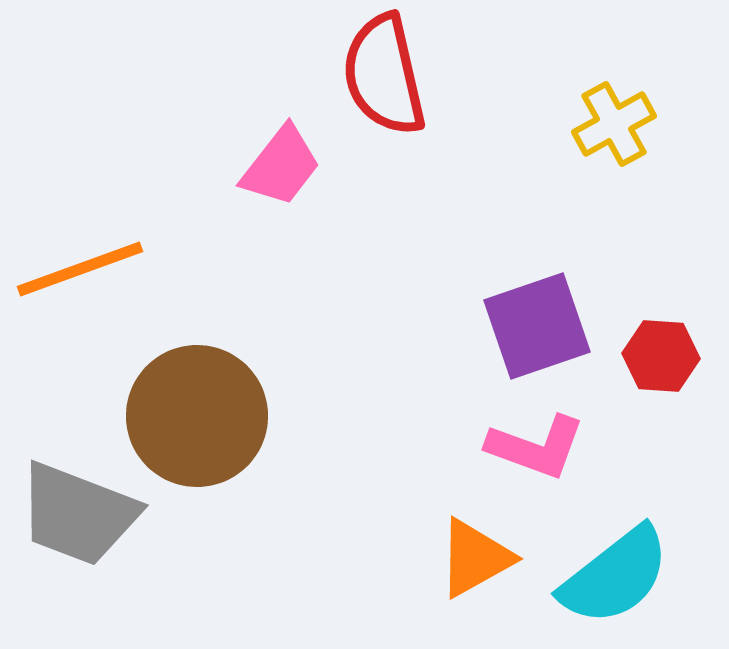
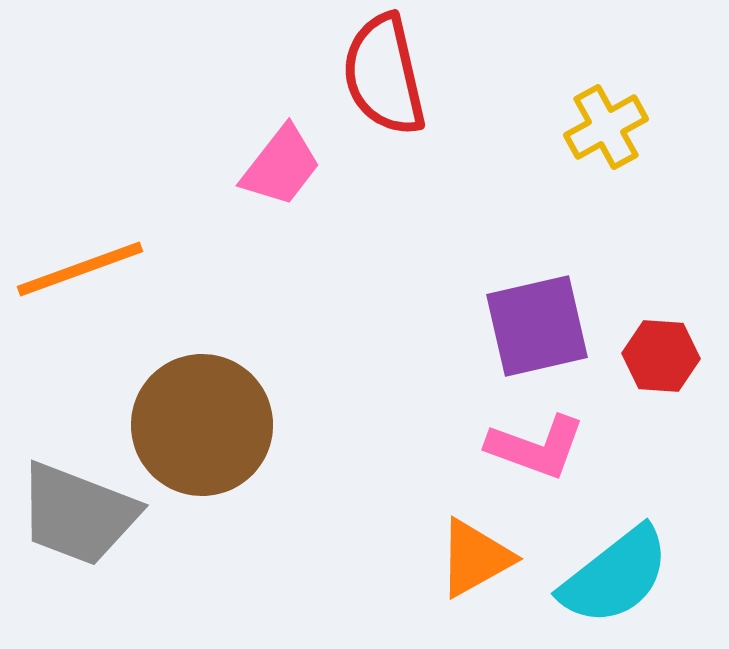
yellow cross: moved 8 px left, 3 px down
purple square: rotated 6 degrees clockwise
brown circle: moved 5 px right, 9 px down
